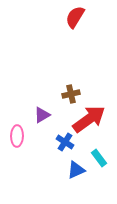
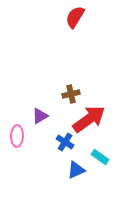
purple triangle: moved 2 px left, 1 px down
cyan rectangle: moved 1 px right, 1 px up; rotated 18 degrees counterclockwise
